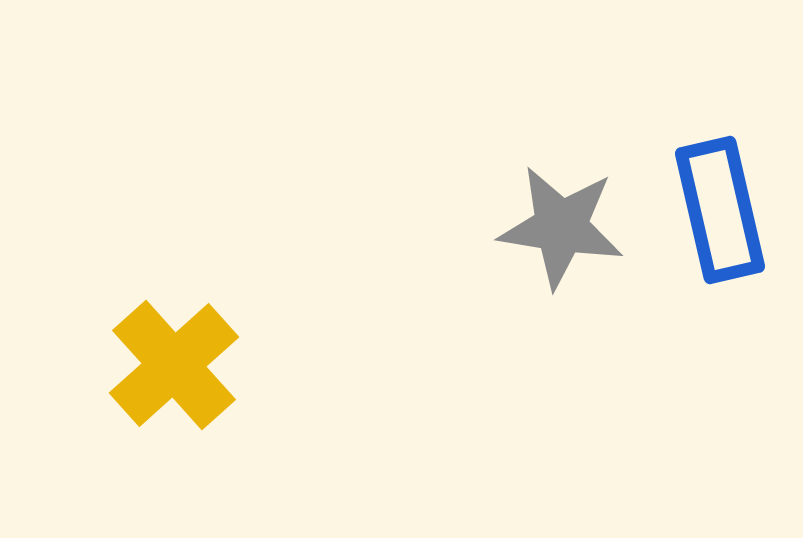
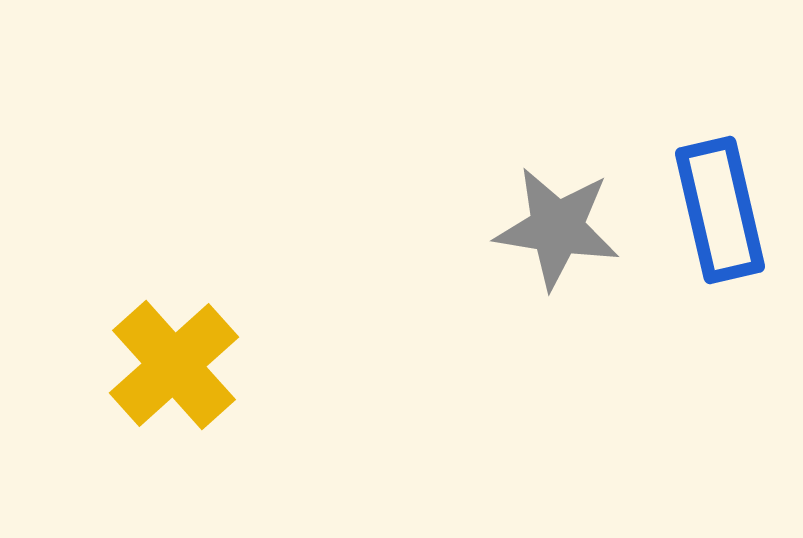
gray star: moved 4 px left, 1 px down
